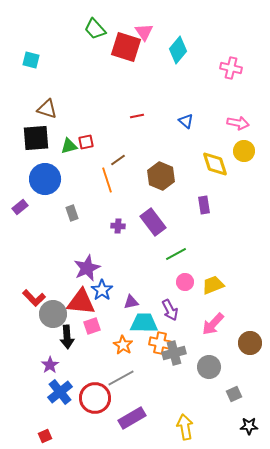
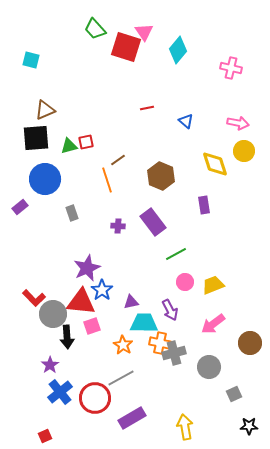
brown triangle at (47, 109): moved 2 px left, 1 px down; rotated 40 degrees counterclockwise
red line at (137, 116): moved 10 px right, 8 px up
pink arrow at (213, 324): rotated 10 degrees clockwise
